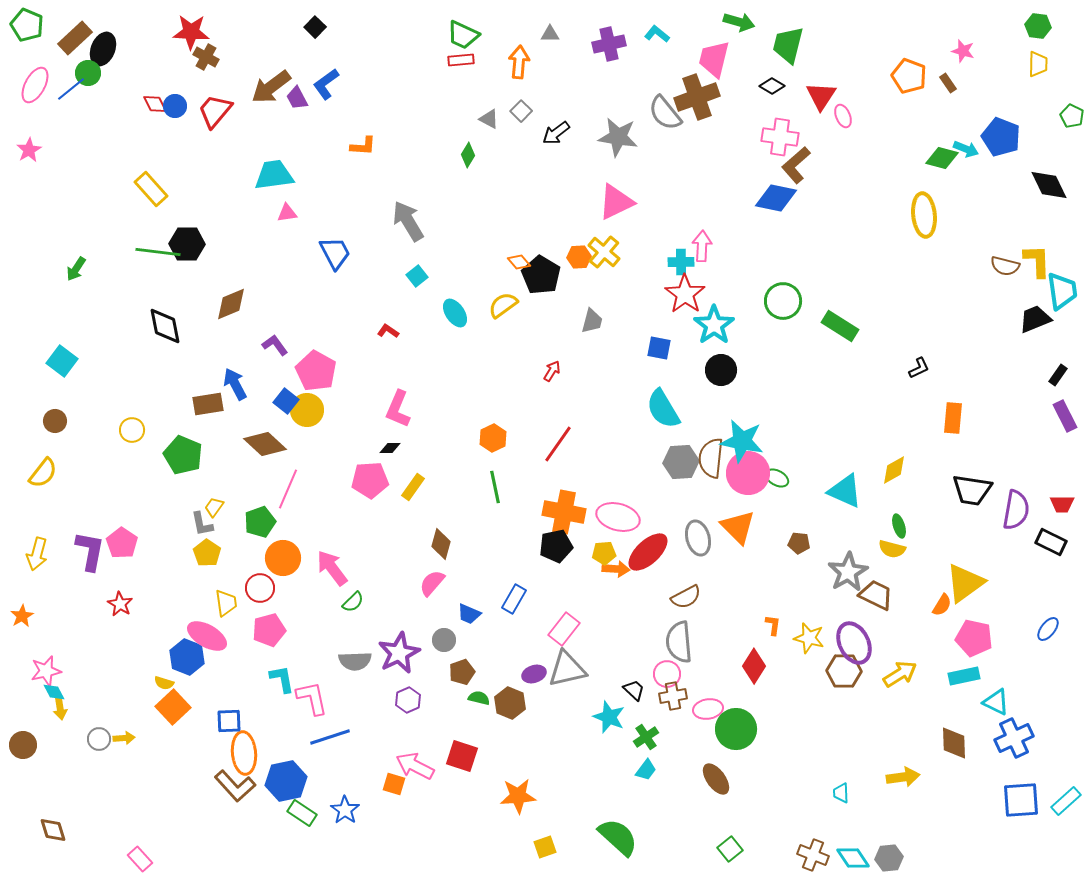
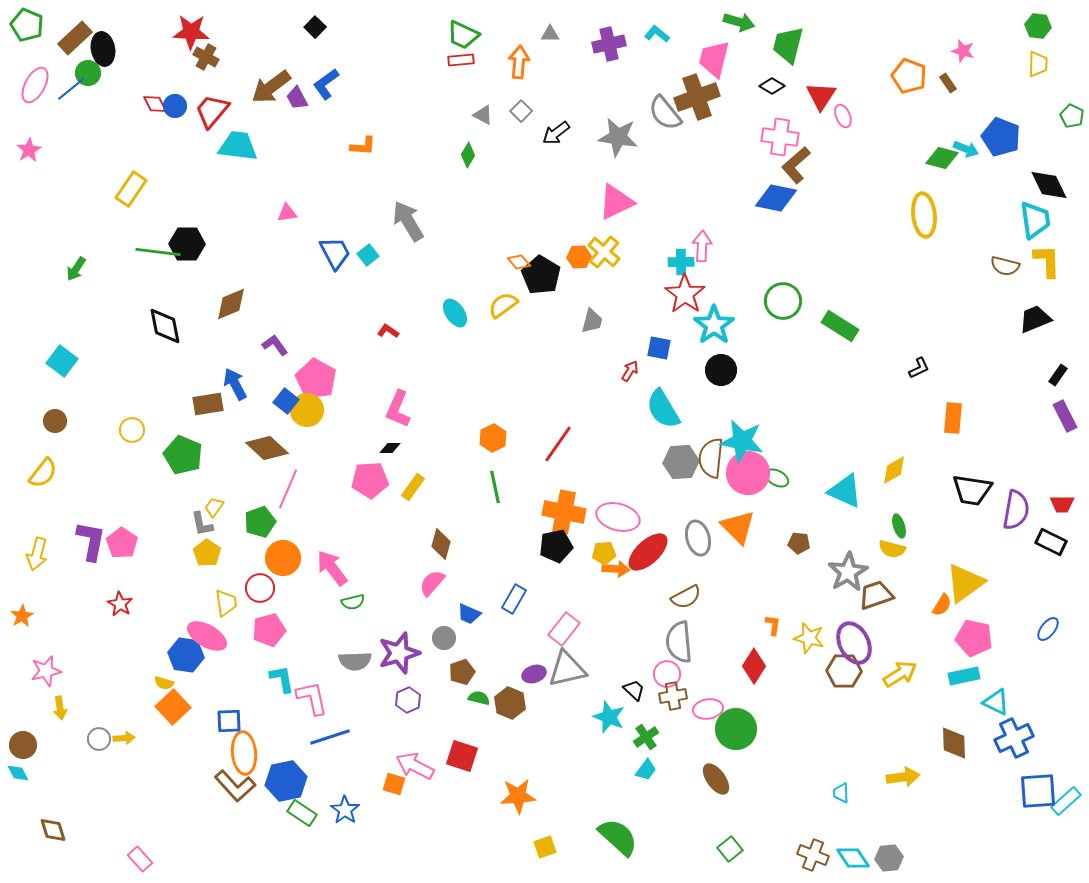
black ellipse at (103, 49): rotated 32 degrees counterclockwise
red trapezoid at (215, 111): moved 3 px left
gray triangle at (489, 119): moved 6 px left, 4 px up
cyan trapezoid at (274, 175): moved 36 px left, 29 px up; rotated 15 degrees clockwise
yellow rectangle at (151, 189): moved 20 px left; rotated 76 degrees clockwise
yellow L-shape at (1037, 261): moved 10 px right
cyan square at (417, 276): moved 49 px left, 21 px up
cyan trapezoid at (1062, 291): moved 27 px left, 71 px up
pink pentagon at (316, 371): moved 8 px down
red arrow at (552, 371): moved 78 px right
brown diamond at (265, 444): moved 2 px right, 4 px down
purple L-shape at (90, 551): moved 1 px right, 10 px up
brown trapezoid at (876, 595): rotated 45 degrees counterclockwise
green semicircle at (353, 602): rotated 30 degrees clockwise
gray circle at (444, 640): moved 2 px up
purple star at (399, 653): rotated 9 degrees clockwise
blue hexagon at (187, 657): moved 1 px left, 2 px up; rotated 12 degrees counterclockwise
cyan diamond at (54, 692): moved 36 px left, 81 px down
blue square at (1021, 800): moved 17 px right, 9 px up
